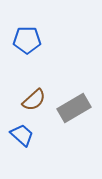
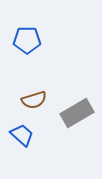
brown semicircle: rotated 25 degrees clockwise
gray rectangle: moved 3 px right, 5 px down
